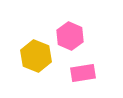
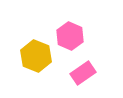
pink rectangle: rotated 25 degrees counterclockwise
